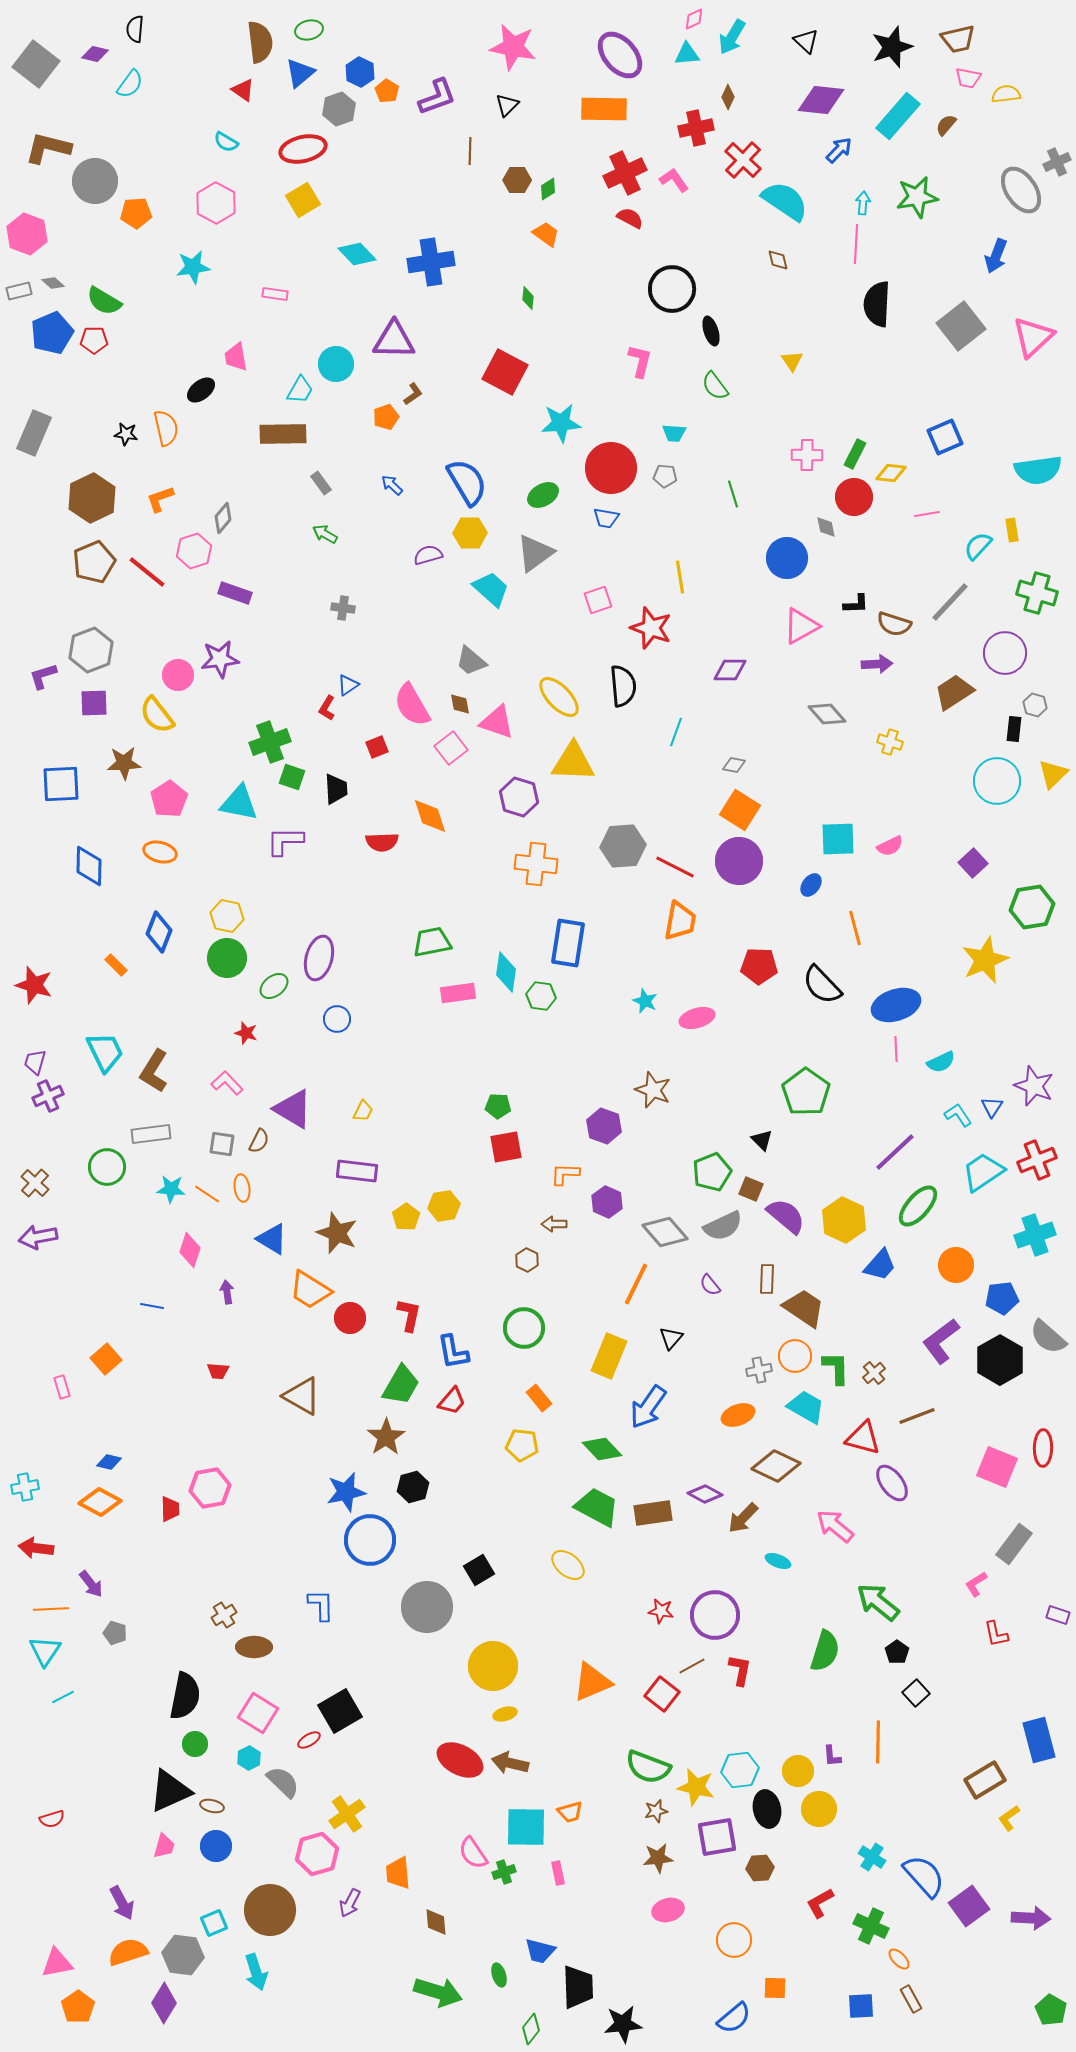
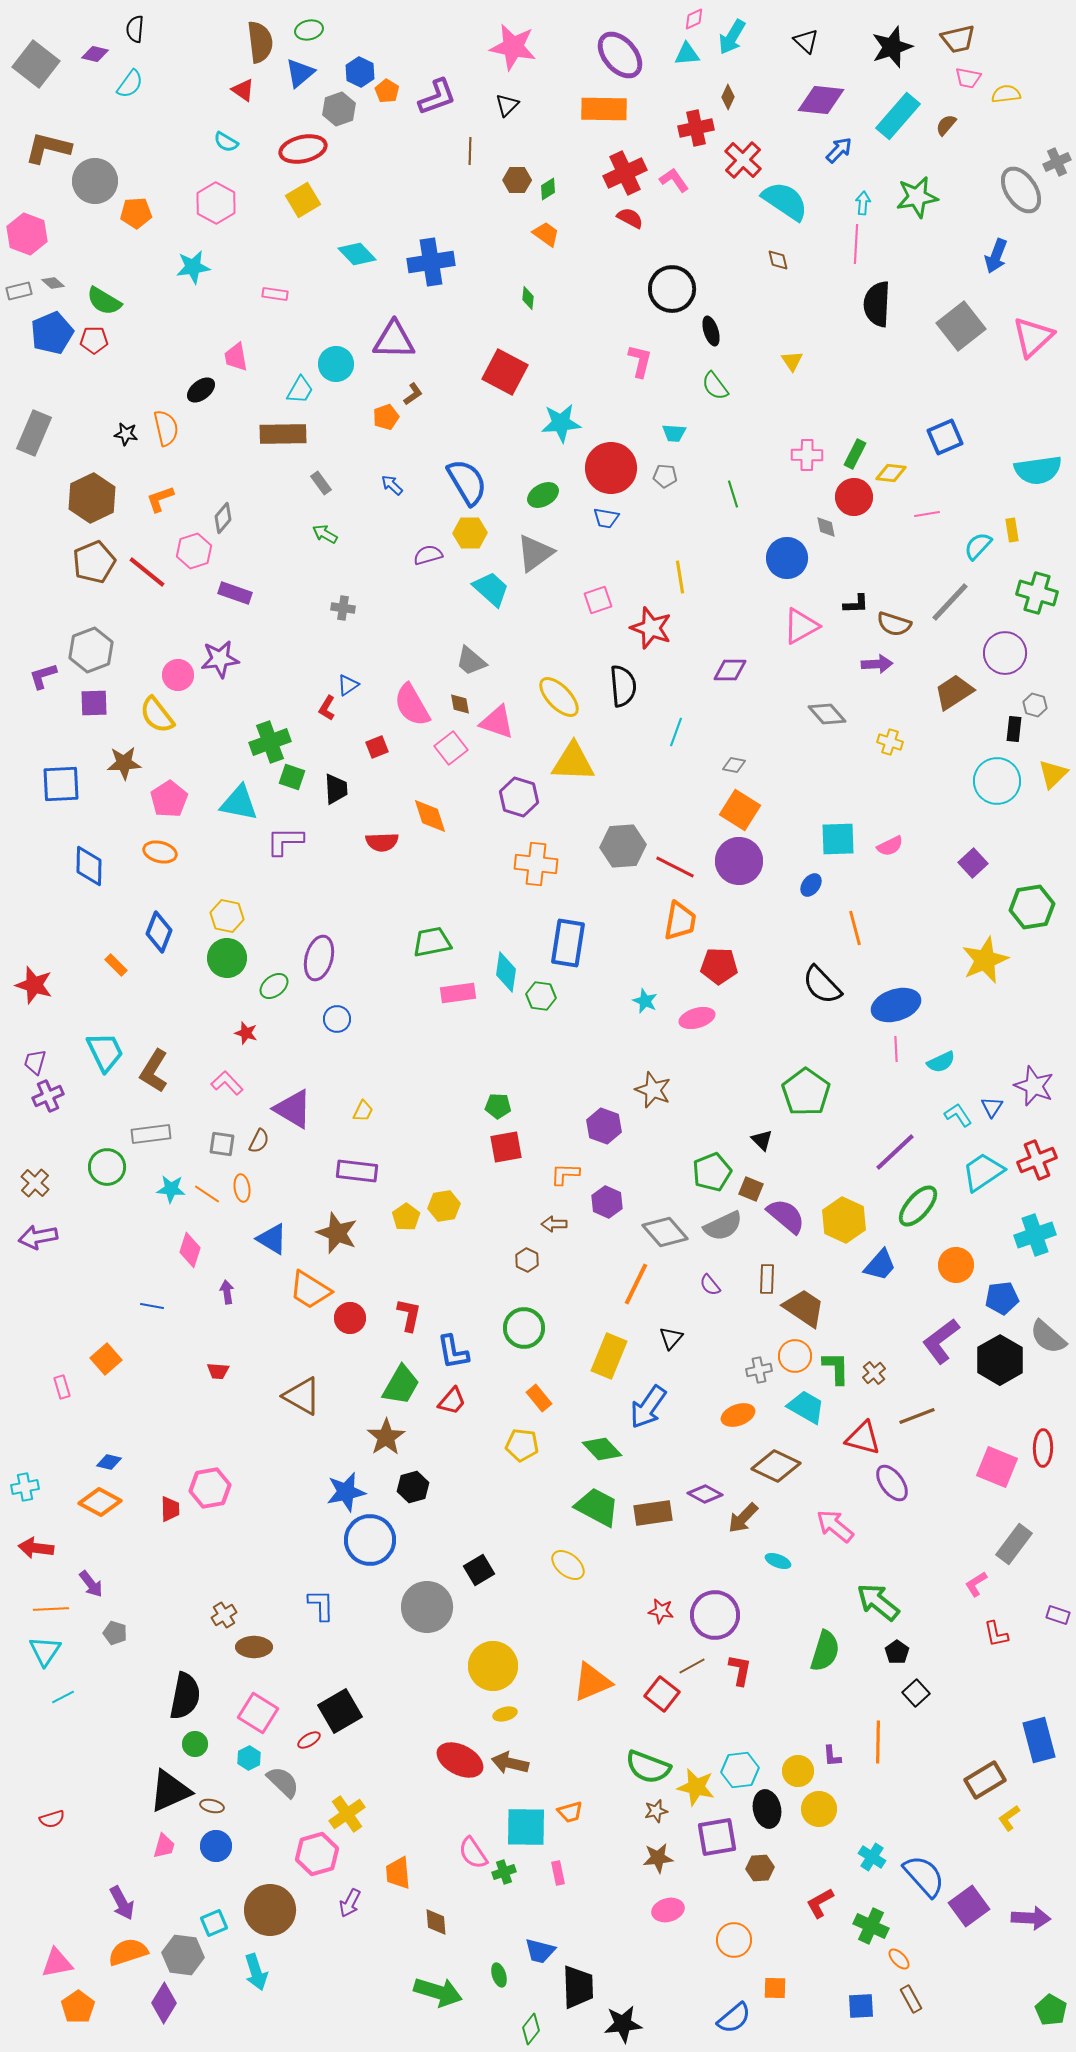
red pentagon at (759, 966): moved 40 px left
